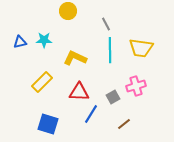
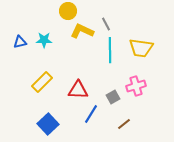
yellow L-shape: moved 7 px right, 27 px up
red triangle: moved 1 px left, 2 px up
blue square: rotated 30 degrees clockwise
